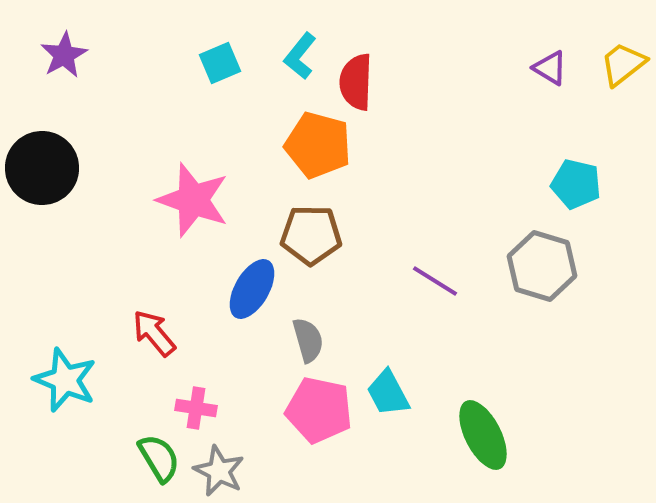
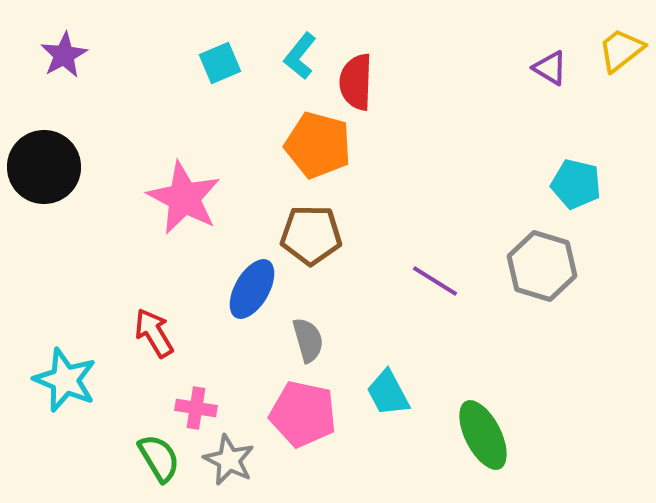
yellow trapezoid: moved 2 px left, 14 px up
black circle: moved 2 px right, 1 px up
pink star: moved 9 px left, 2 px up; rotated 8 degrees clockwise
red arrow: rotated 9 degrees clockwise
pink pentagon: moved 16 px left, 4 px down
gray star: moved 10 px right, 11 px up
